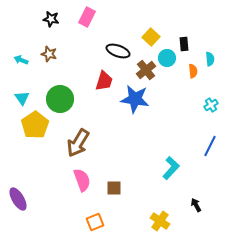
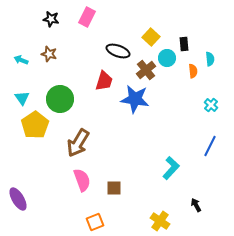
cyan cross: rotated 16 degrees counterclockwise
